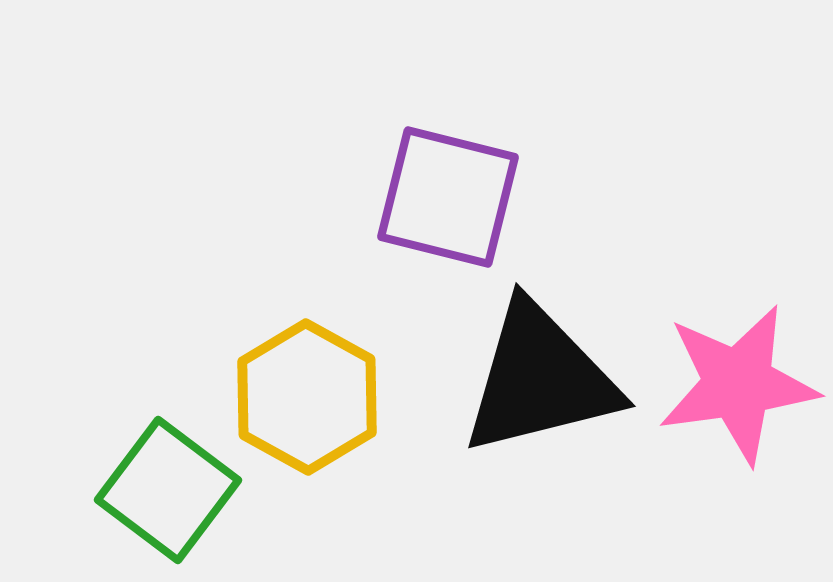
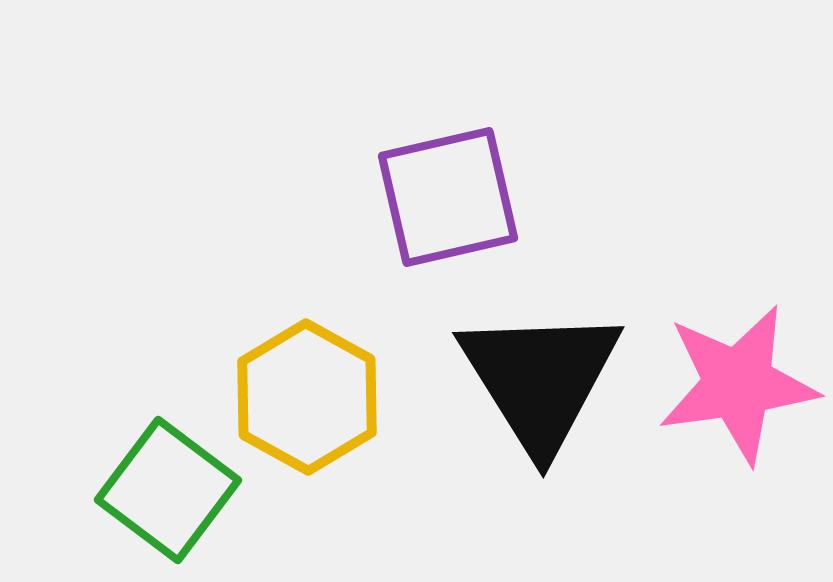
purple square: rotated 27 degrees counterclockwise
black triangle: rotated 48 degrees counterclockwise
